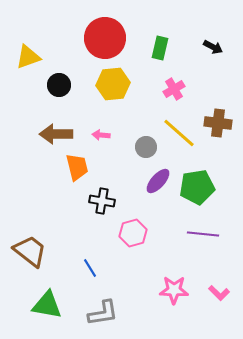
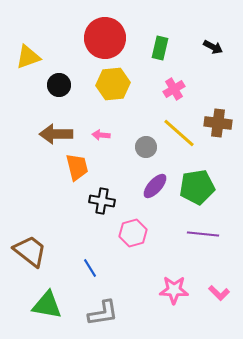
purple ellipse: moved 3 px left, 5 px down
